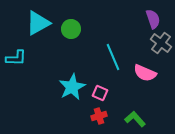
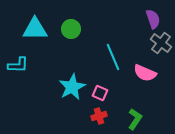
cyan triangle: moved 3 px left, 6 px down; rotated 28 degrees clockwise
cyan L-shape: moved 2 px right, 7 px down
green L-shape: rotated 75 degrees clockwise
